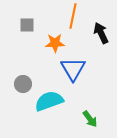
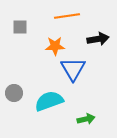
orange line: moved 6 px left; rotated 70 degrees clockwise
gray square: moved 7 px left, 2 px down
black arrow: moved 3 px left, 6 px down; rotated 105 degrees clockwise
orange star: moved 3 px down
gray circle: moved 9 px left, 9 px down
green arrow: moved 4 px left; rotated 66 degrees counterclockwise
